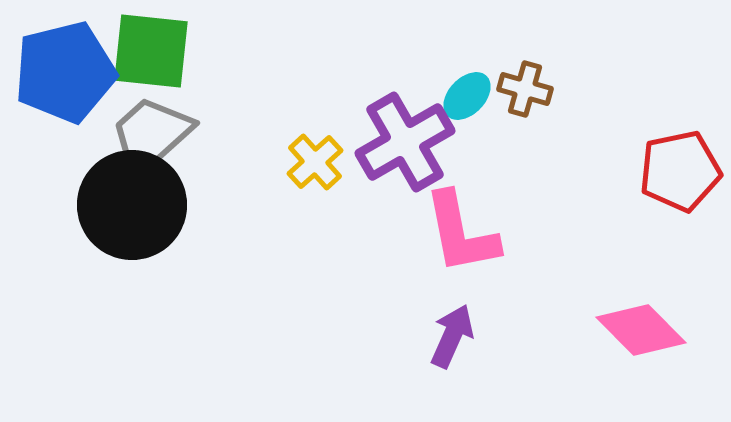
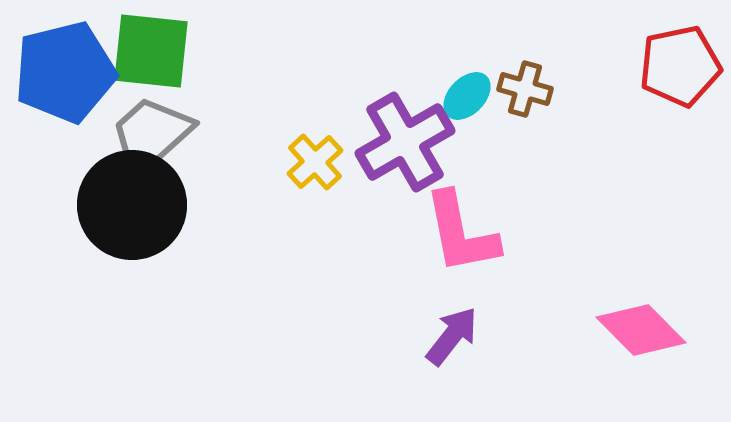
red pentagon: moved 105 px up
purple arrow: rotated 14 degrees clockwise
